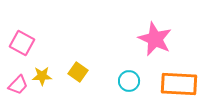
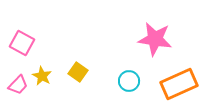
pink star: rotated 16 degrees counterclockwise
yellow star: rotated 30 degrees clockwise
orange rectangle: rotated 27 degrees counterclockwise
